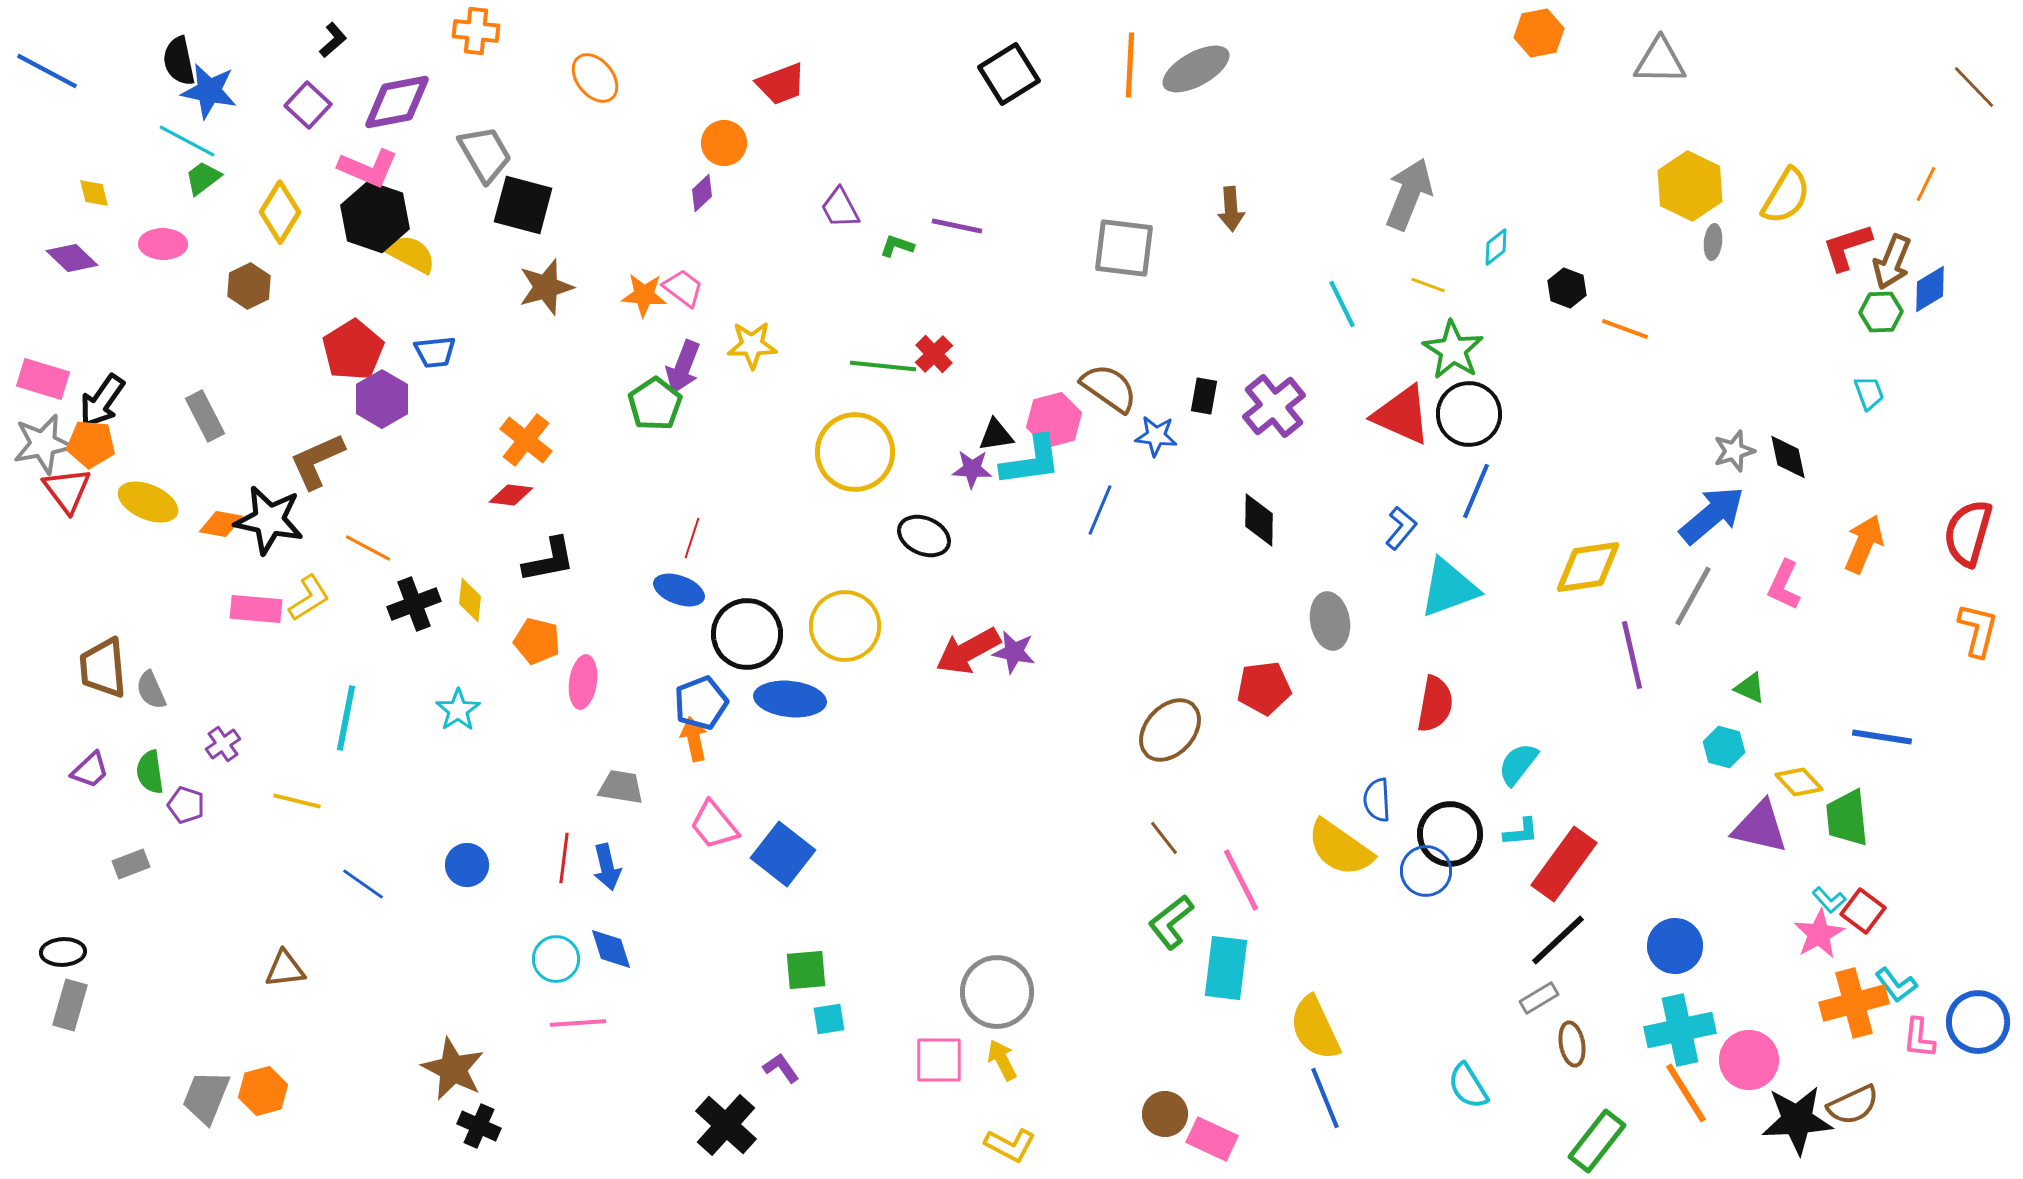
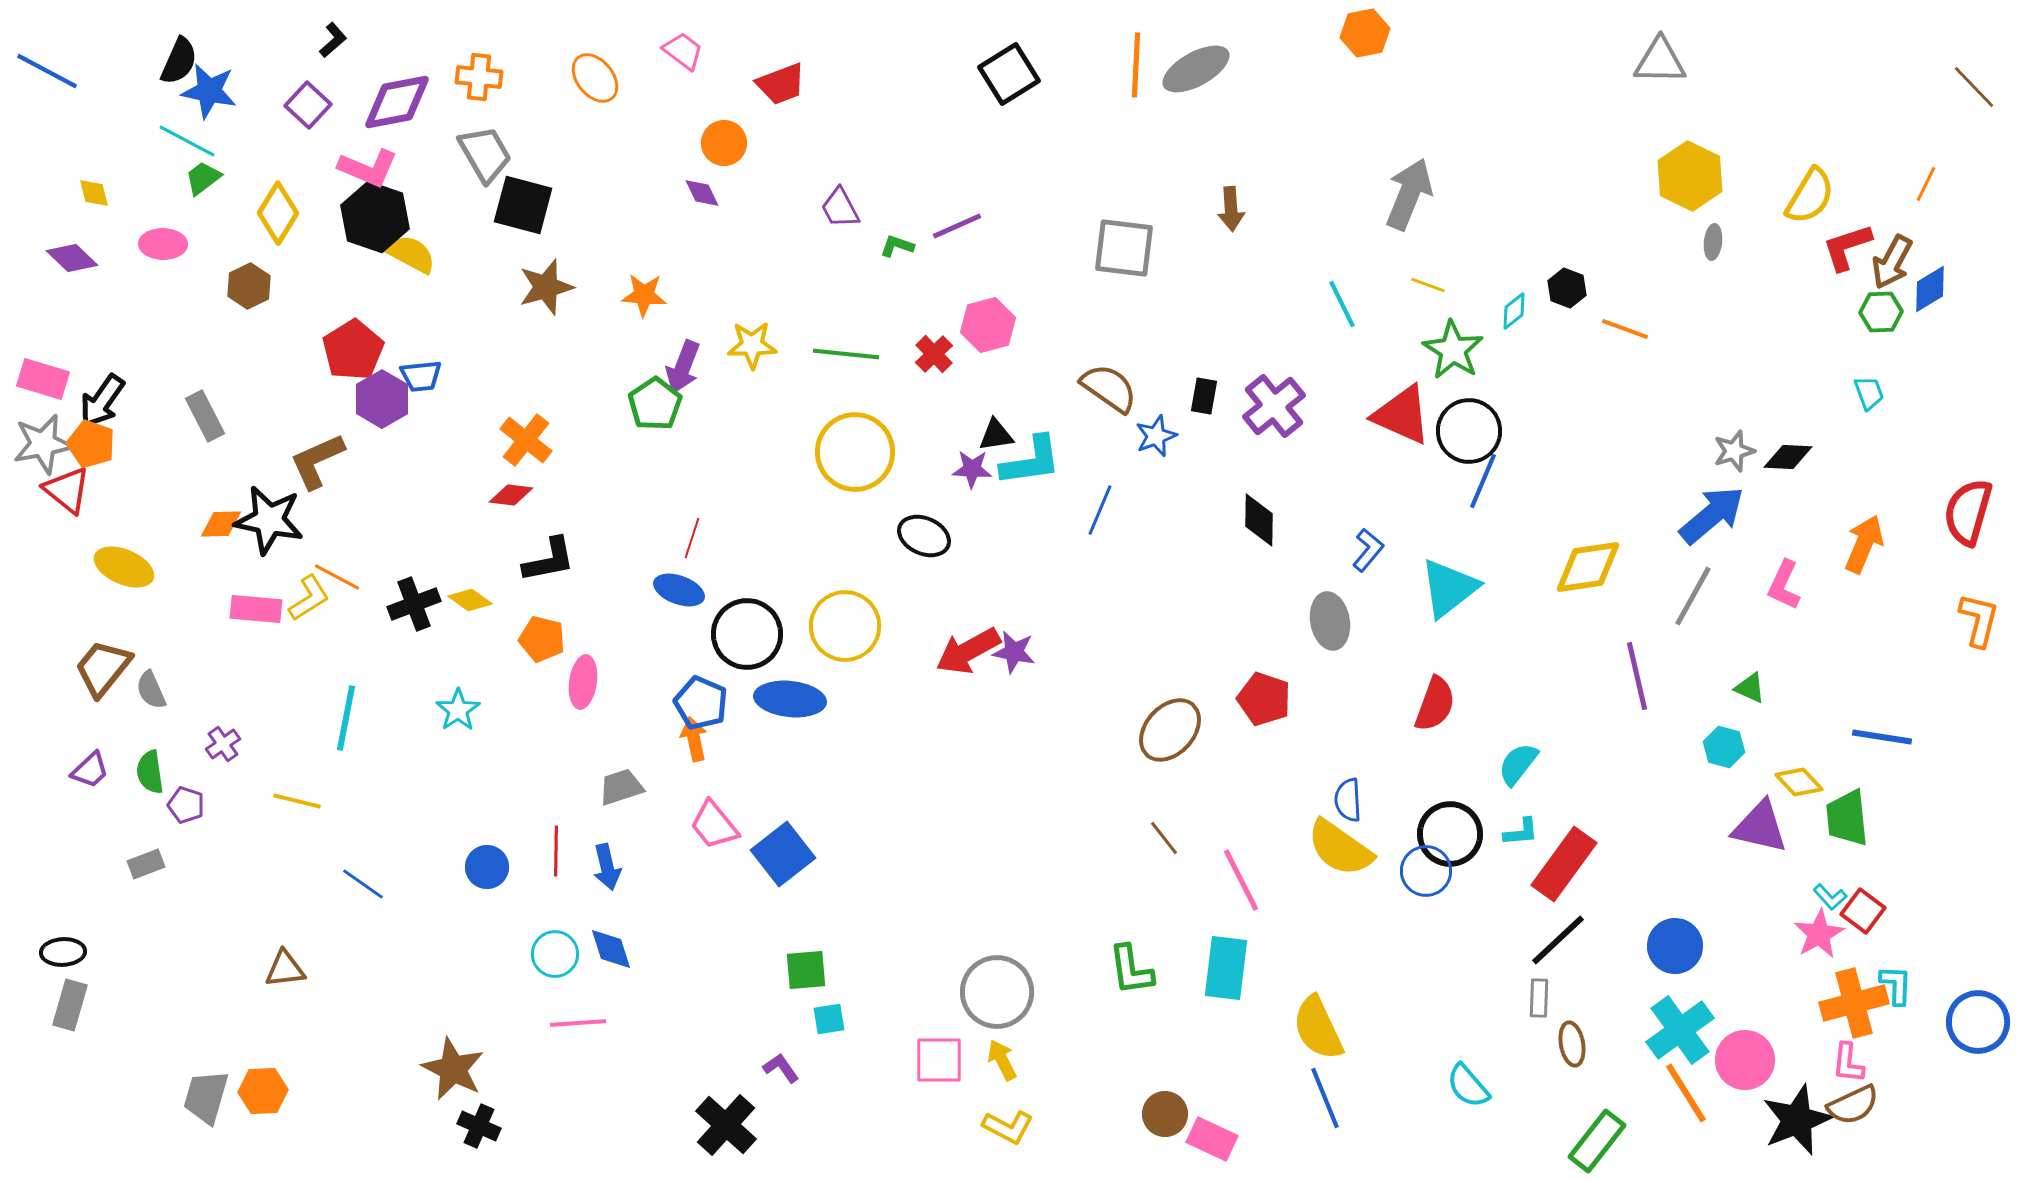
orange cross at (476, 31): moved 3 px right, 46 px down
orange hexagon at (1539, 33): moved 174 px left
black semicircle at (179, 61): rotated 144 degrees counterclockwise
orange line at (1130, 65): moved 6 px right
yellow hexagon at (1690, 186): moved 10 px up
purple diamond at (702, 193): rotated 72 degrees counterclockwise
yellow semicircle at (1786, 196): moved 24 px right
yellow diamond at (280, 212): moved 2 px left, 1 px down
purple line at (957, 226): rotated 36 degrees counterclockwise
cyan diamond at (1496, 247): moved 18 px right, 64 px down
brown arrow at (1892, 262): rotated 6 degrees clockwise
pink trapezoid at (683, 288): moved 237 px up
blue trapezoid at (435, 352): moved 14 px left, 24 px down
green line at (883, 366): moved 37 px left, 12 px up
black circle at (1469, 414): moved 17 px down
pink hexagon at (1054, 420): moved 66 px left, 95 px up
blue star at (1156, 436): rotated 27 degrees counterclockwise
orange pentagon at (91, 444): rotated 15 degrees clockwise
black diamond at (1788, 457): rotated 75 degrees counterclockwise
red triangle at (67, 490): rotated 14 degrees counterclockwise
blue line at (1476, 491): moved 7 px right, 10 px up
yellow ellipse at (148, 502): moved 24 px left, 65 px down
orange diamond at (221, 524): rotated 12 degrees counterclockwise
blue L-shape at (1401, 528): moved 33 px left, 22 px down
red semicircle at (1968, 533): moved 21 px up
orange line at (368, 548): moved 31 px left, 29 px down
cyan triangle at (1449, 588): rotated 18 degrees counterclockwise
yellow diamond at (470, 600): rotated 60 degrees counterclockwise
orange L-shape at (1978, 630): moved 1 px right, 10 px up
orange pentagon at (537, 641): moved 5 px right, 2 px up
purple line at (1632, 655): moved 5 px right, 21 px down
brown trapezoid at (103, 668): rotated 44 degrees clockwise
red pentagon at (1264, 688): moved 11 px down; rotated 26 degrees clockwise
blue pentagon at (701, 703): rotated 28 degrees counterclockwise
red semicircle at (1435, 704): rotated 10 degrees clockwise
gray trapezoid at (621, 787): rotated 27 degrees counterclockwise
blue semicircle at (1377, 800): moved 29 px left
blue square at (783, 854): rotated 14 degrees clockwise
red line at (564, 858): moved 8 px left, 7 px up; rotated 6 degrees counterclockwise
gray rectangle at (131, 864): moved 15 px right
blue circle at (467, 865): moved 20 px right, 2 px down
cyan L-shape at (1829, 900): moved 1 px right, 3 px up
green L-shape at (1171, 922): moved 40 px left, 48 px down; rotated 60 degrees counterclockwise
cyan circle at (556, 959): moved 1 px left, 5 px up
cyan L-shape at (1896, 985): rotated 141 degrees counterclockwise
gray rectangle at (1539, 998): rotated 57 degrees counterclockwise
yellow semicircle at (1315, 1028): moved 3 px right
cyan cross at (1680, 1030): rotated 24 degrees counterclockwise
pink L-shape at (1919, 1038): moved 71 px left, 25 px down
pink circle at (1749, 1060): moved 4 px left
cyan semicircle at (1468, 1086): rotated 9 degrees counterclockwise
orange hexagon at (263, 1091): rotated 12 degrees clockwise
gray trapezoid at (206, 1097): rotated 6 degrees counterclockwise
black star at (1797, 1120): rotated 18 degrees counterclockwise
yellow L-shape at (1010, 1145): moved 2 px left, 18 px up
